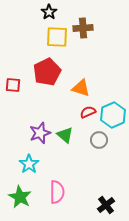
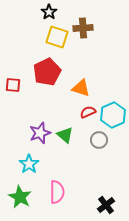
yellow square: rotated 15 degrees clockwise
